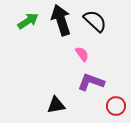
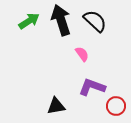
green arrow: moved 1 px right
purple L-shape: moved 1 px right, 5 px down
black triangle: moved 1 px down
